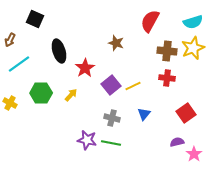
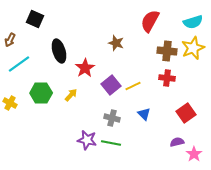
blue triangle: rotated 24 degrees counterclockwise
